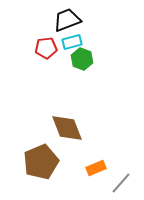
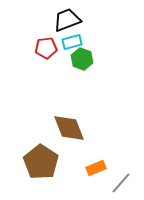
brown diamond: moved 2 px right
brown pentagon: rotated 16 degrees counterclockwise
